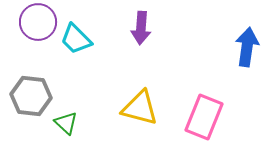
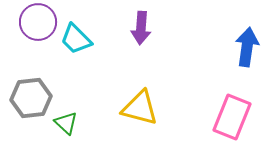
gray hexagon: moved 2 px down; rotated 12 degrees counterclockwise
pink rectangle: moved 28 px right
